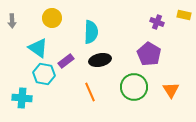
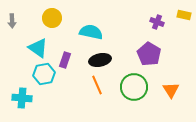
cyan semicircle: rotated 80 degrees counterclockwise
purple rectangle: moved 1 px left, 1 px up; rotated 35 degrees counterclockwise
cyan hexagon: rotated 20 degrees counterclockwise
orange line: moved 7 px right, 7 px up
